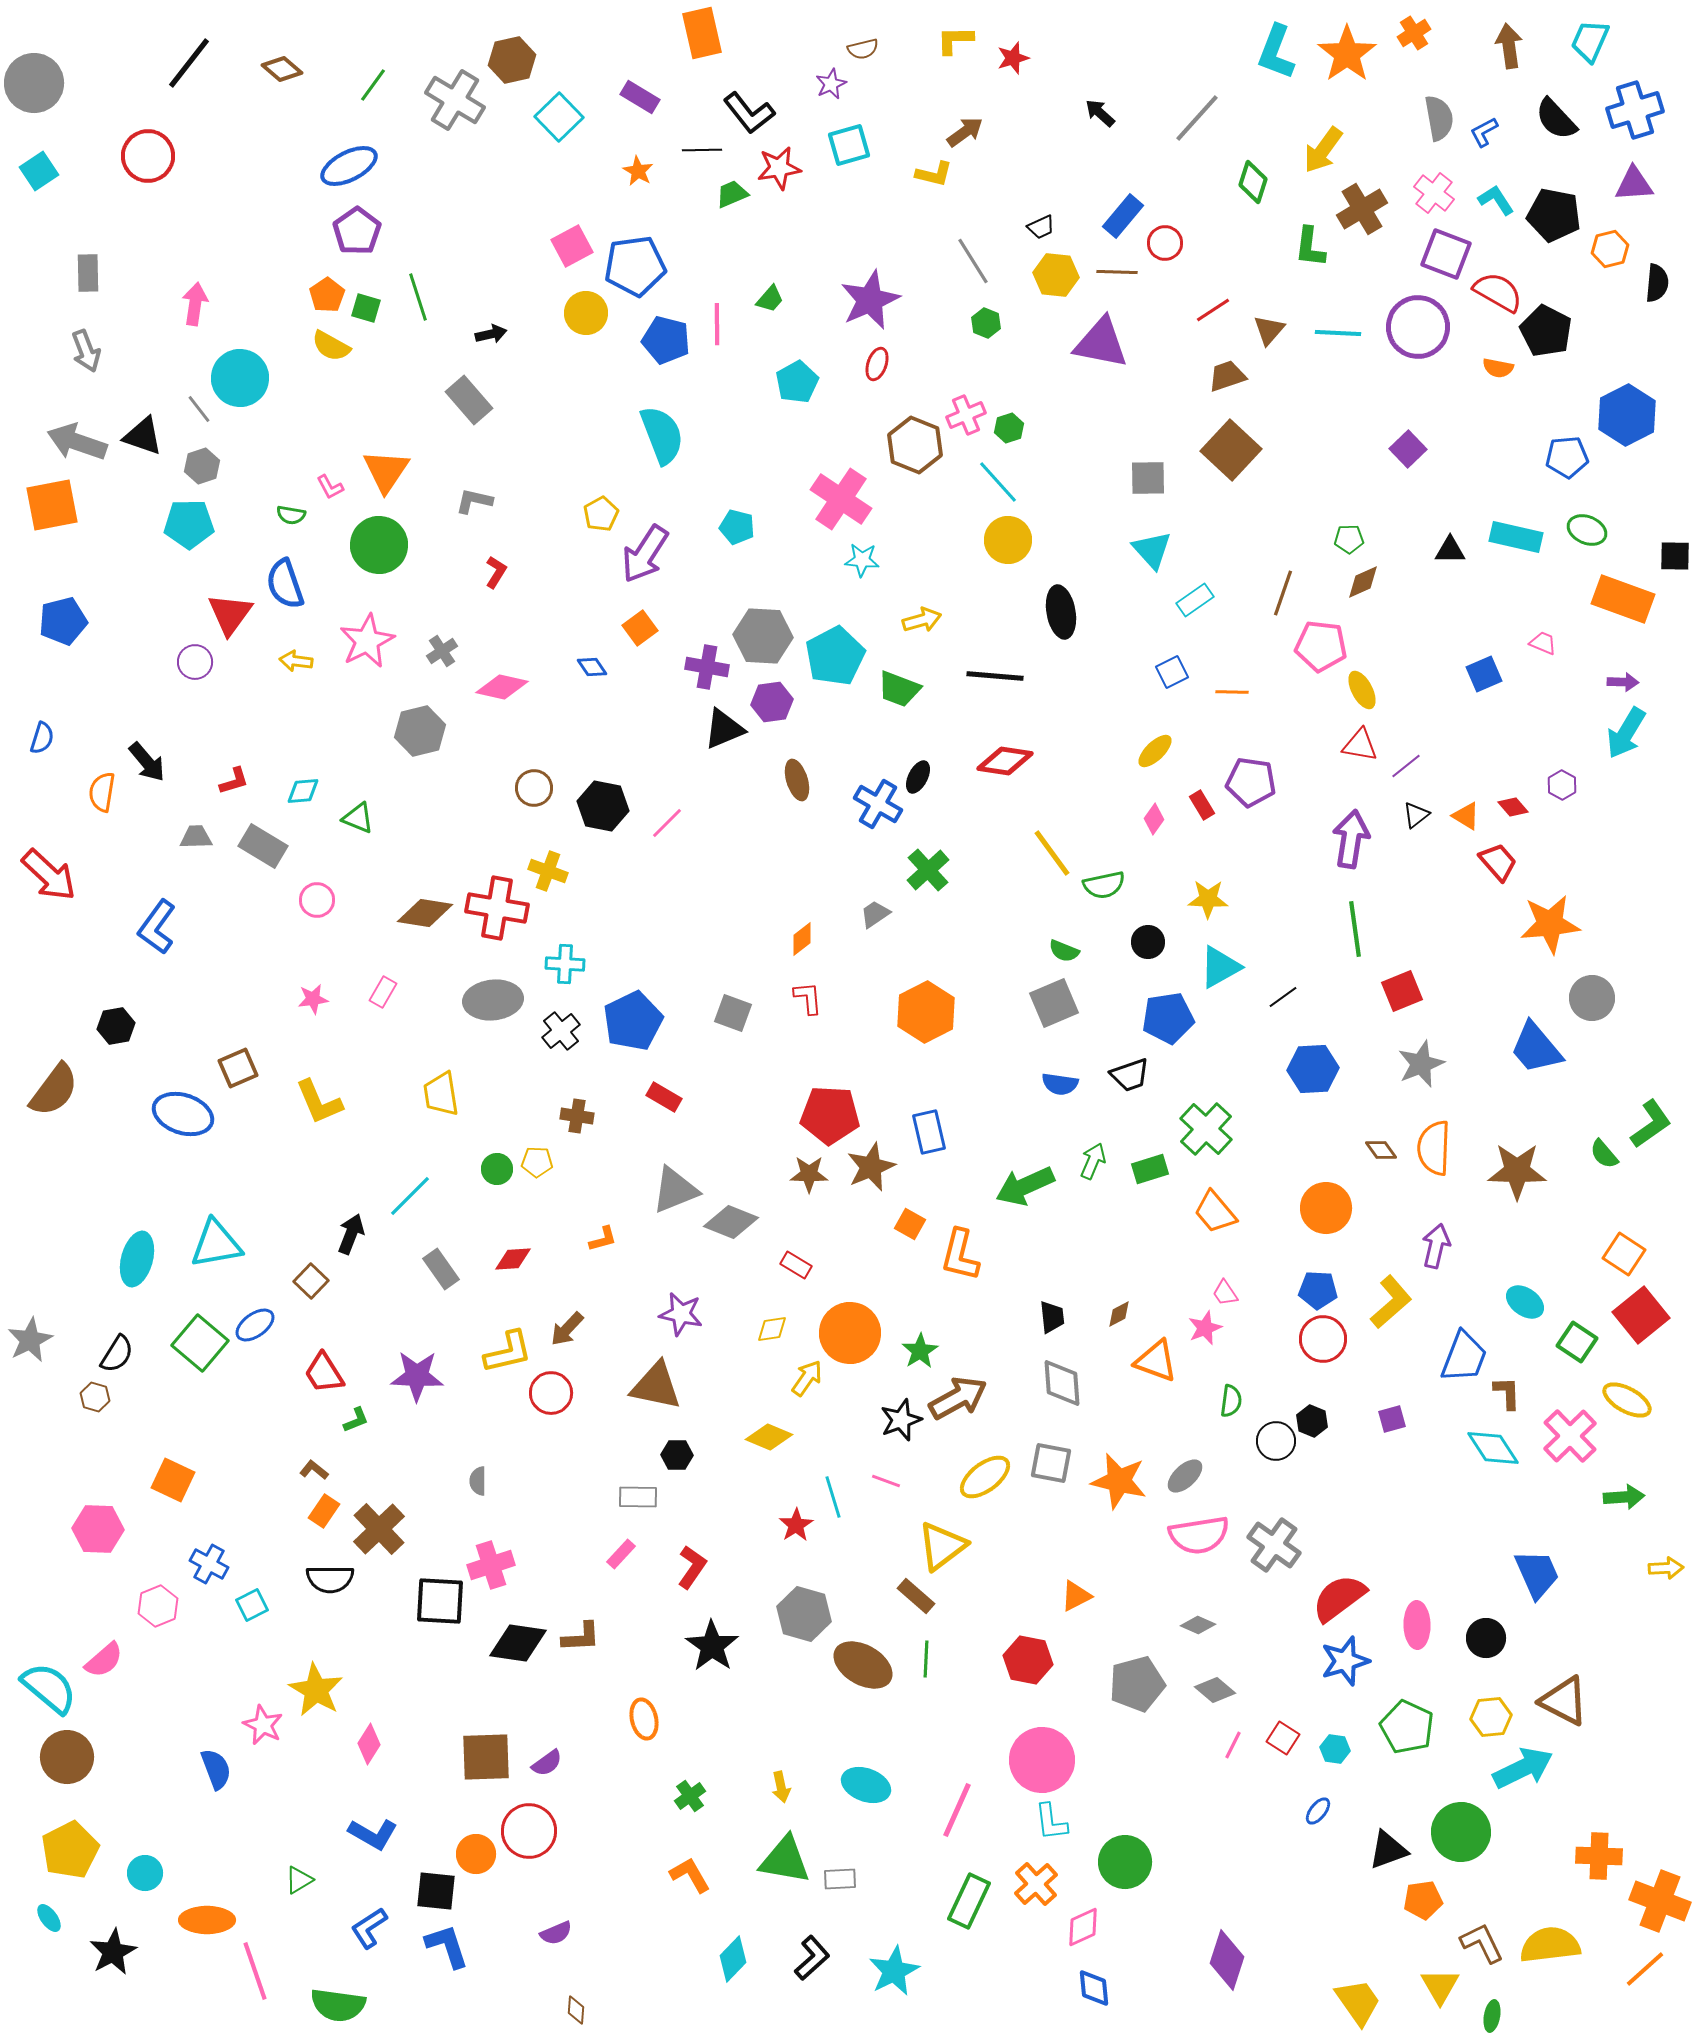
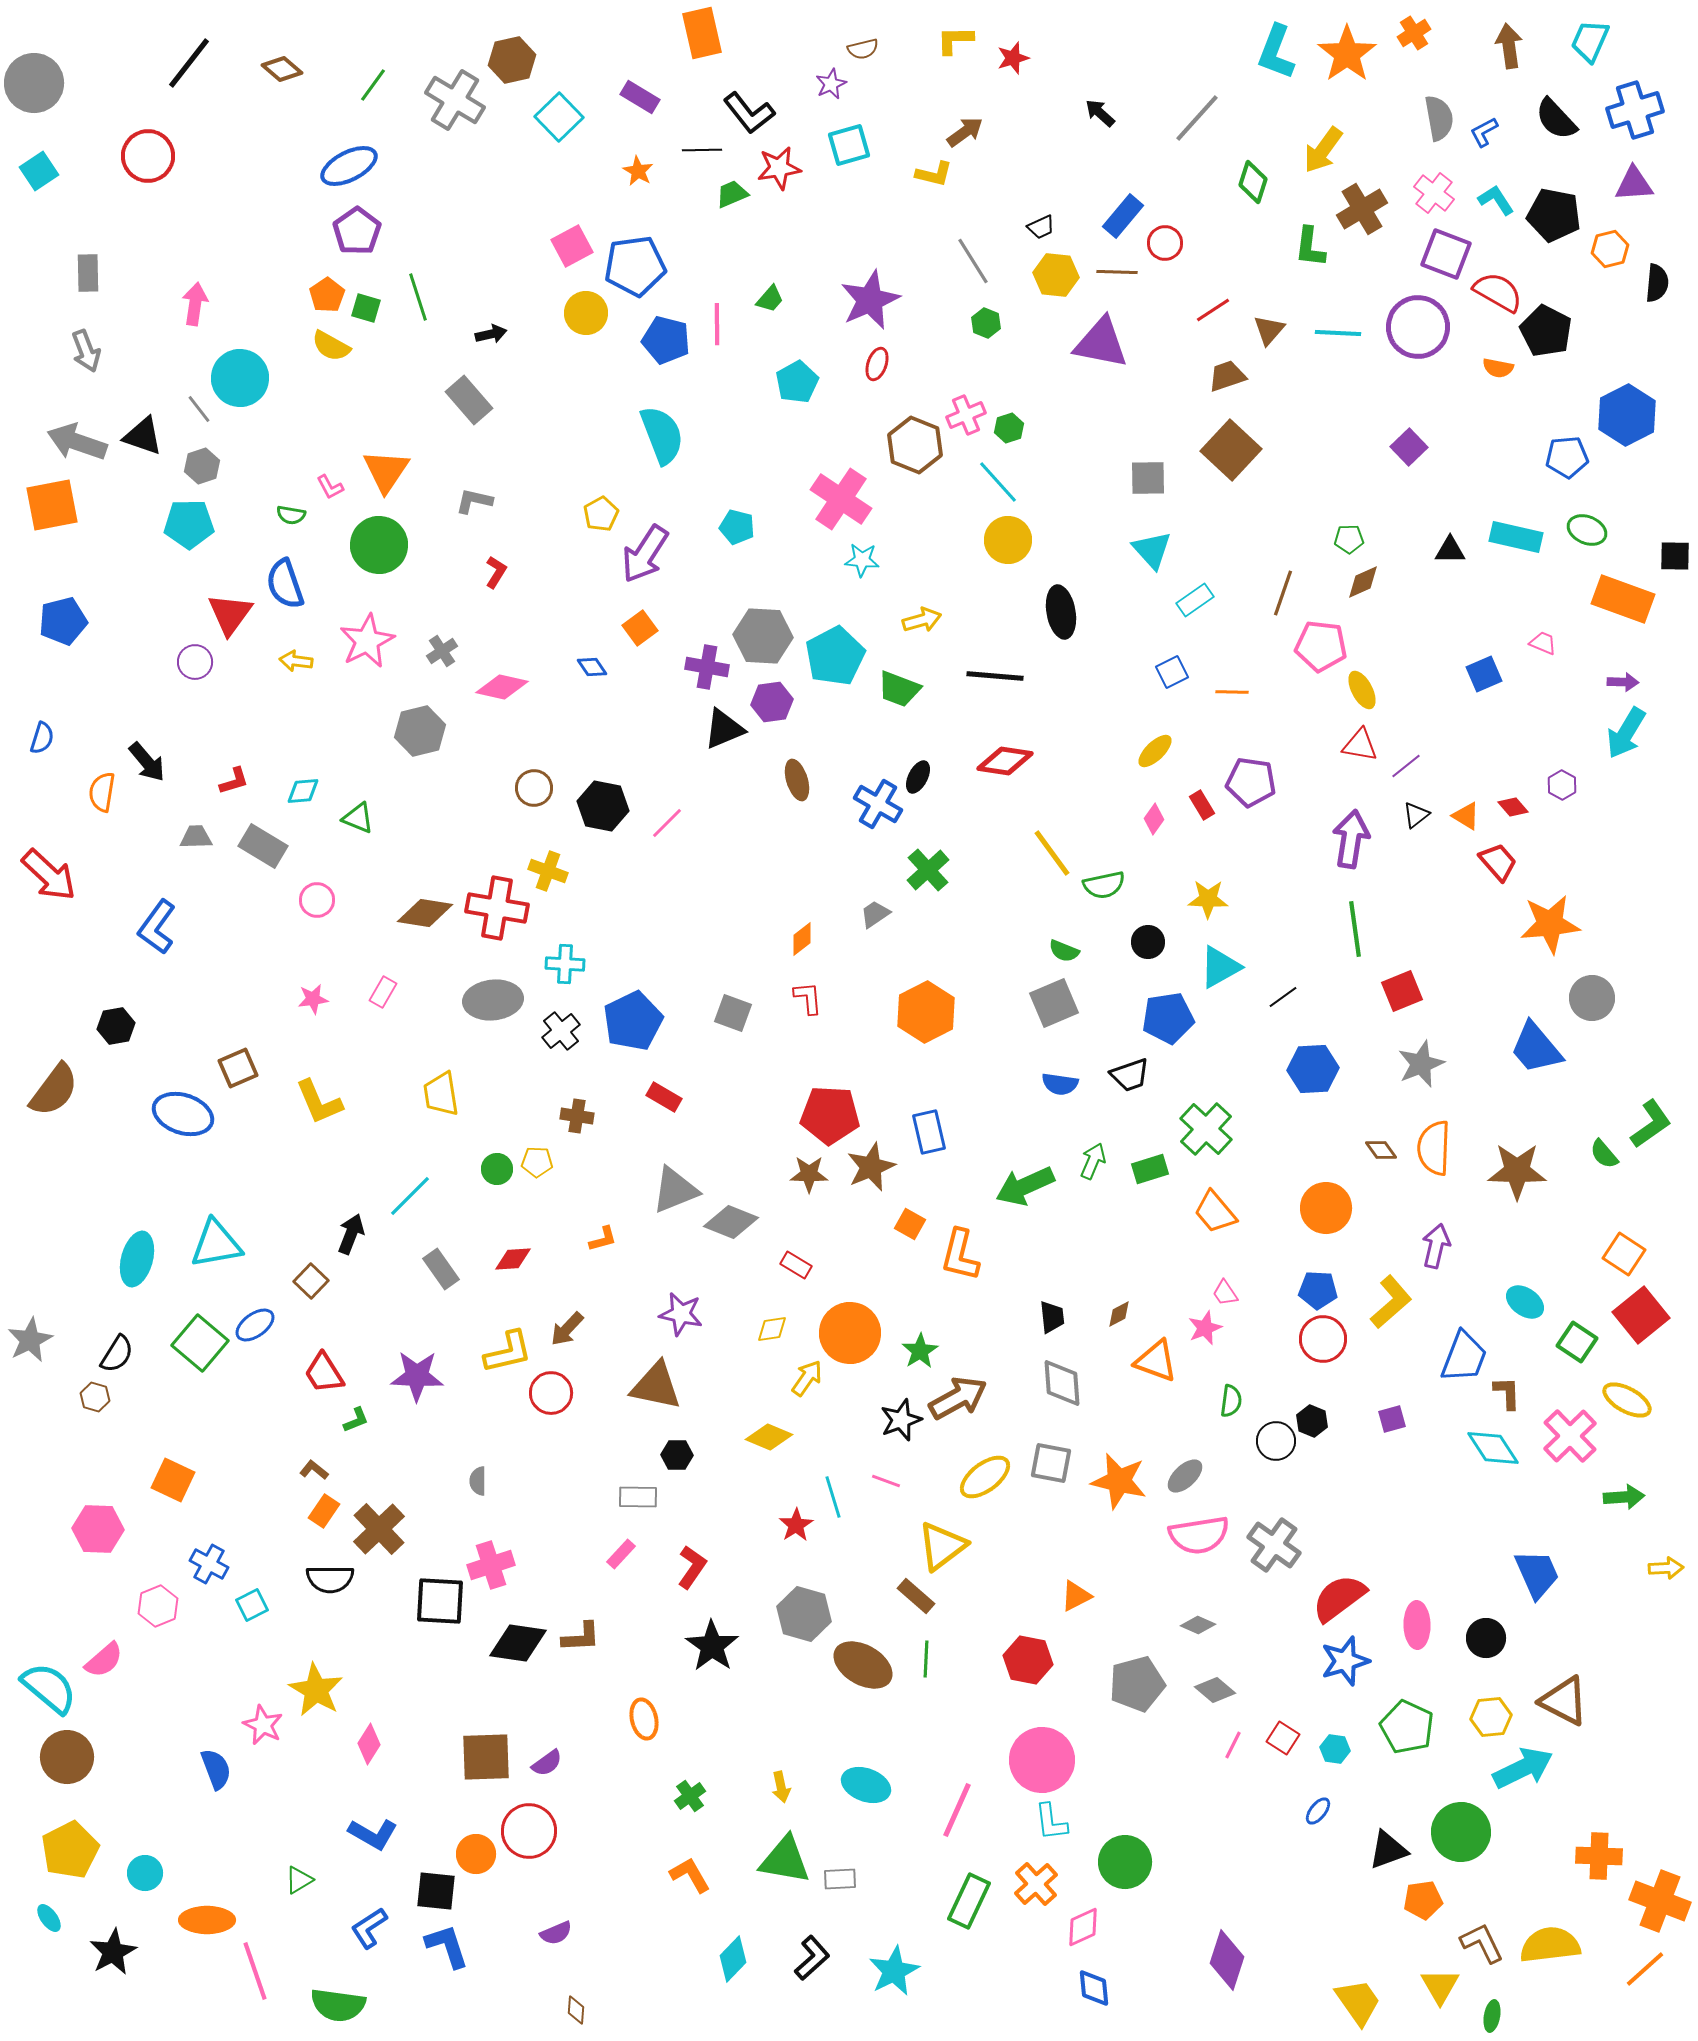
purple square at (1408, 449): moved 1 px right, 2 px up
